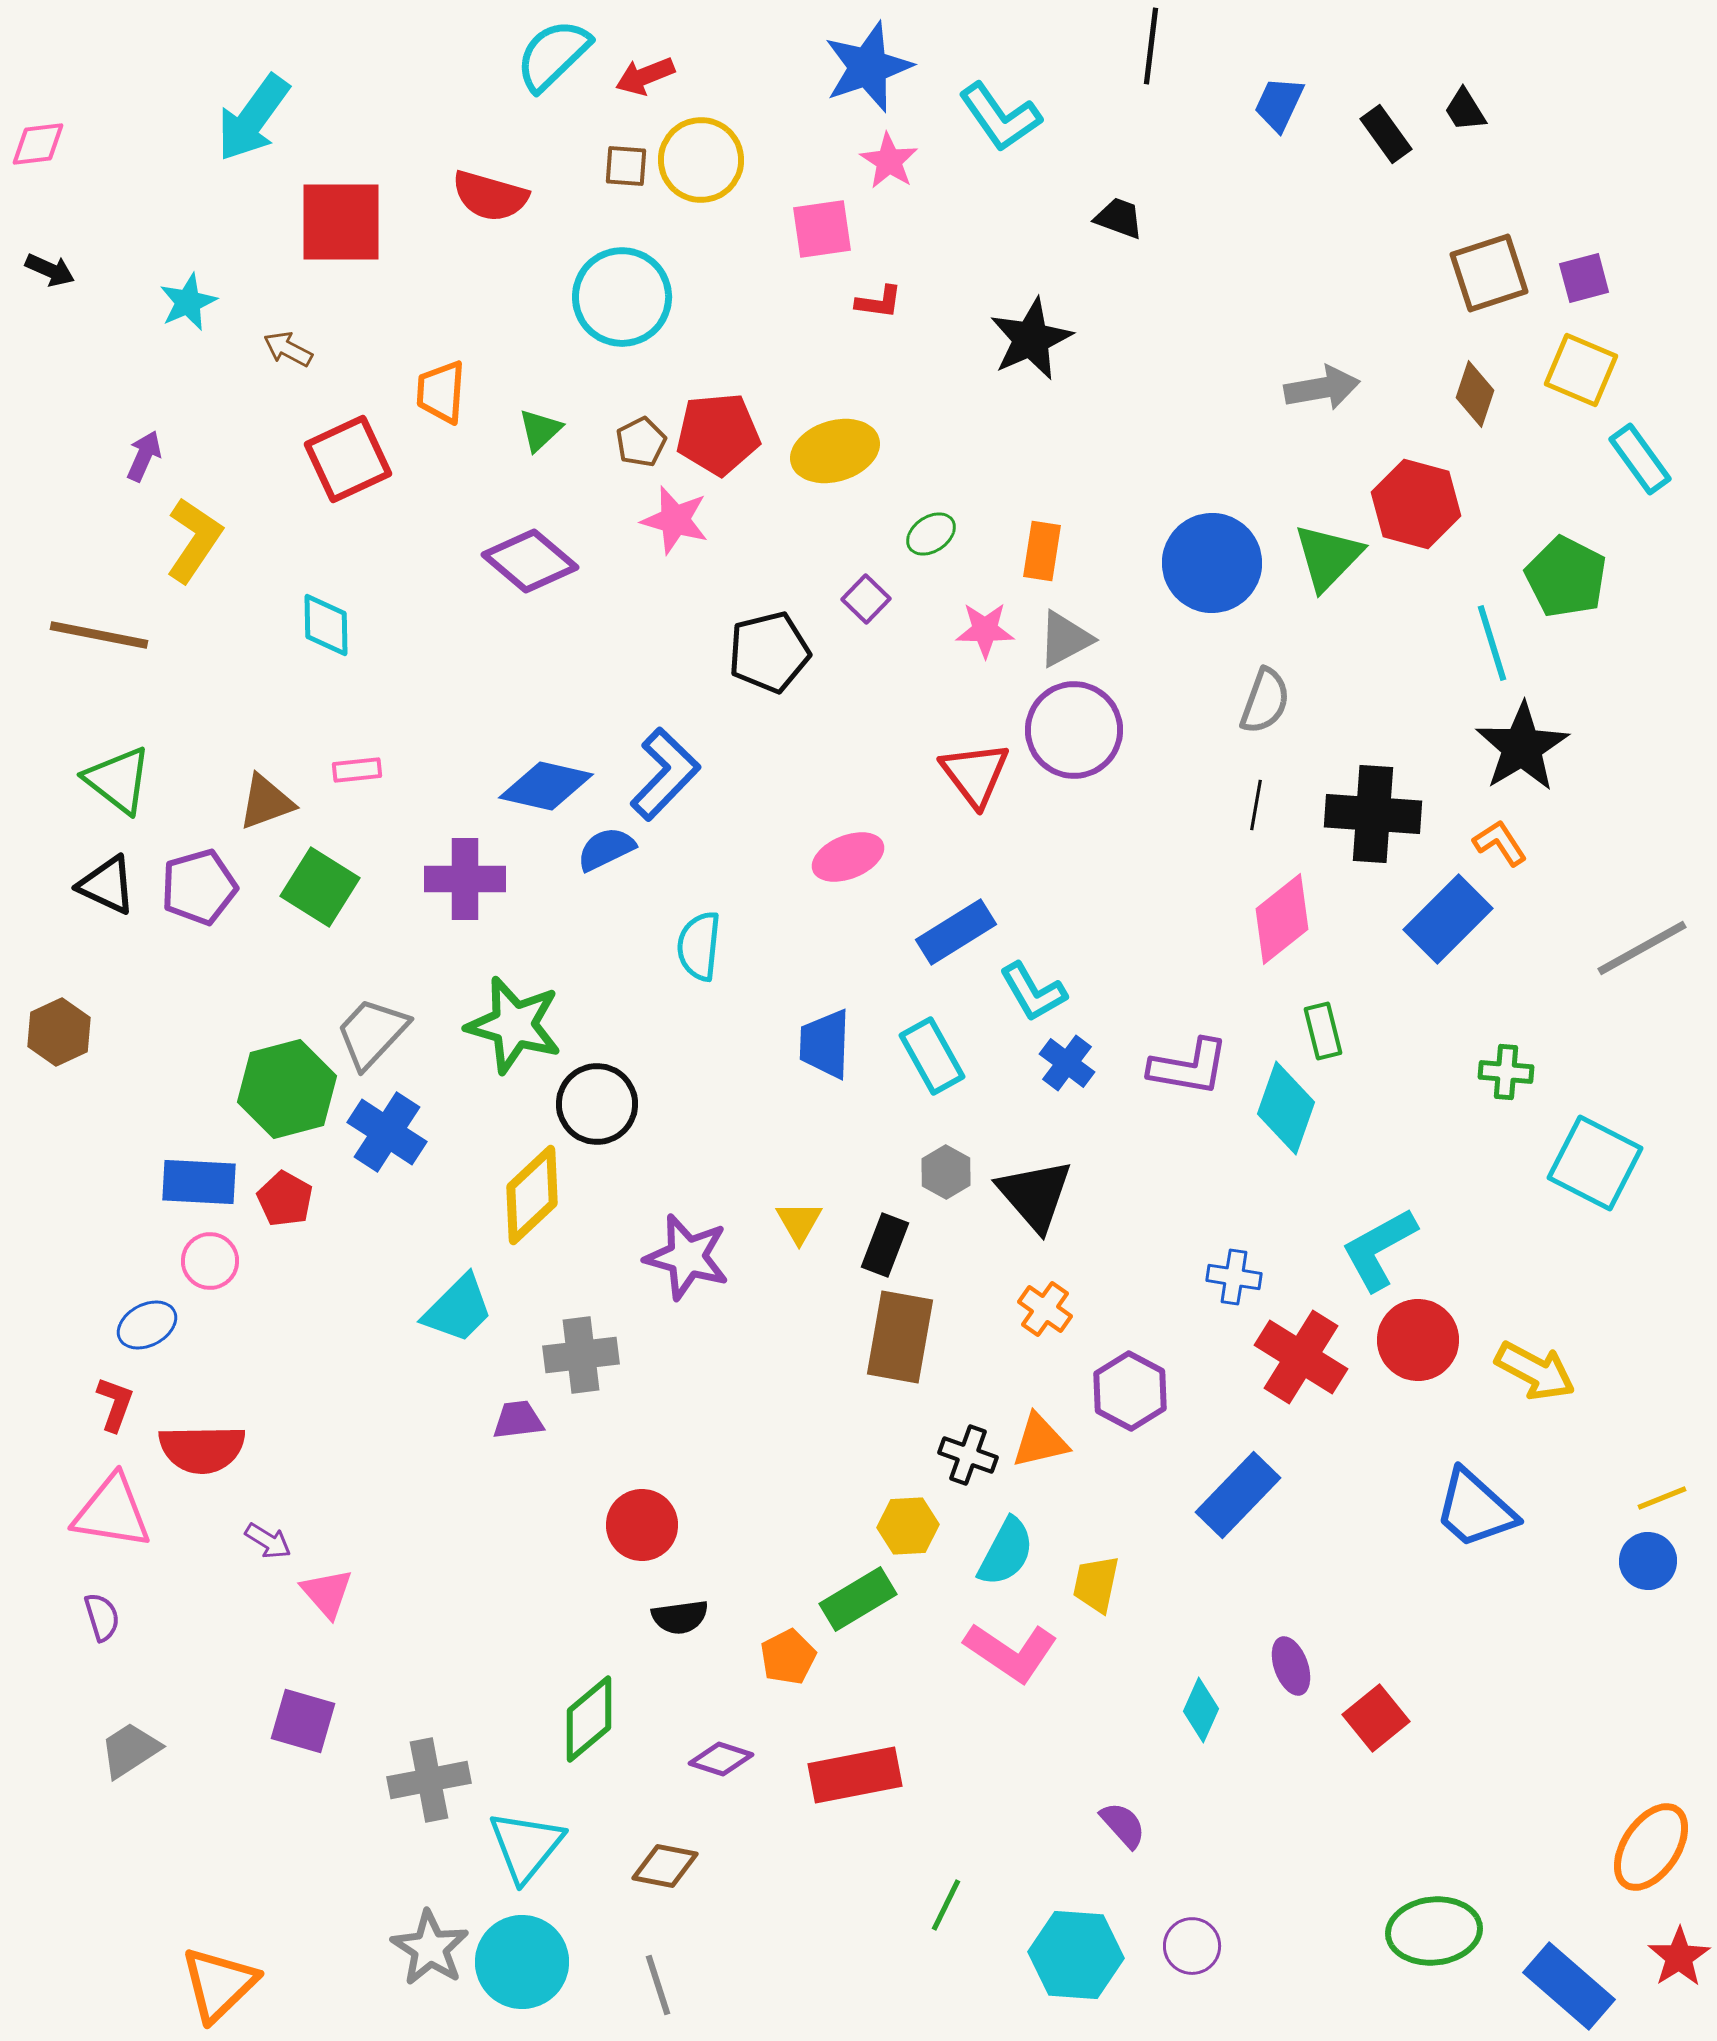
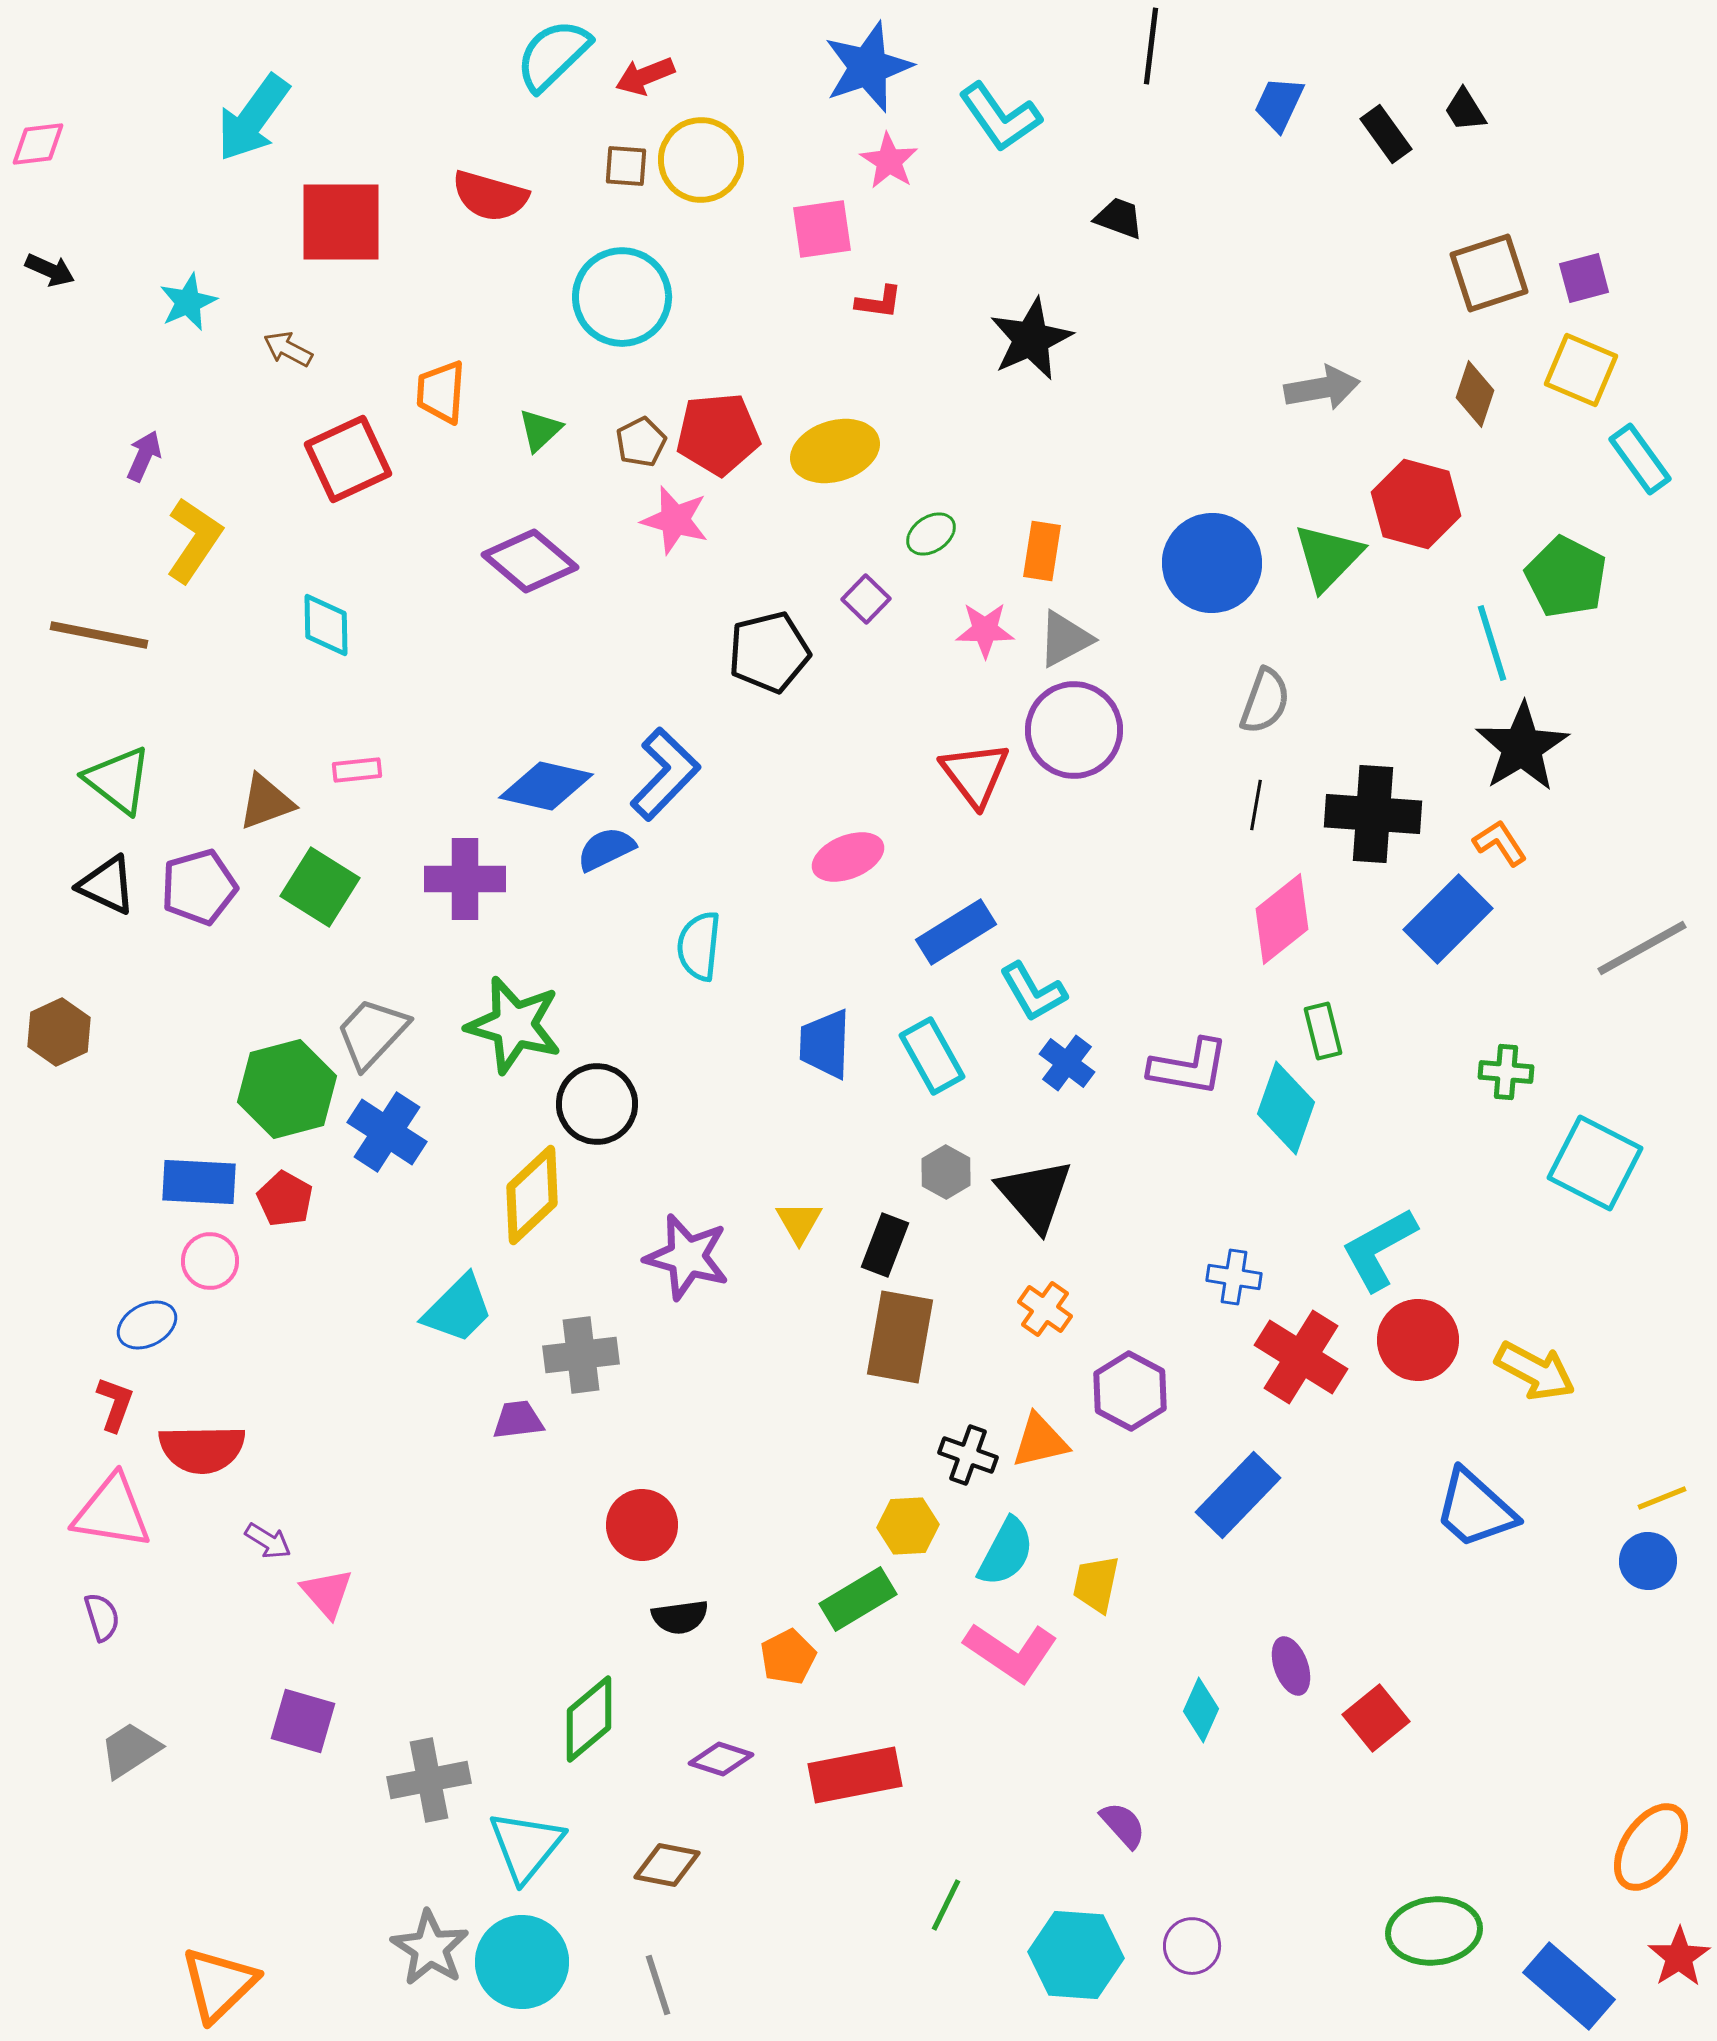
brown diamond at (665, 1866): moved 2 px right, 1 px up
